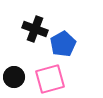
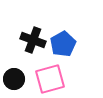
black cross: moved 2 px left, 11 px down
black circle: moved 2 px down
